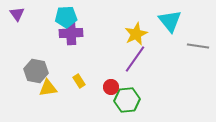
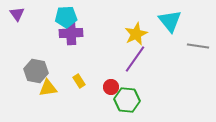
green hexagon: rotated 10 degrees clockwise
